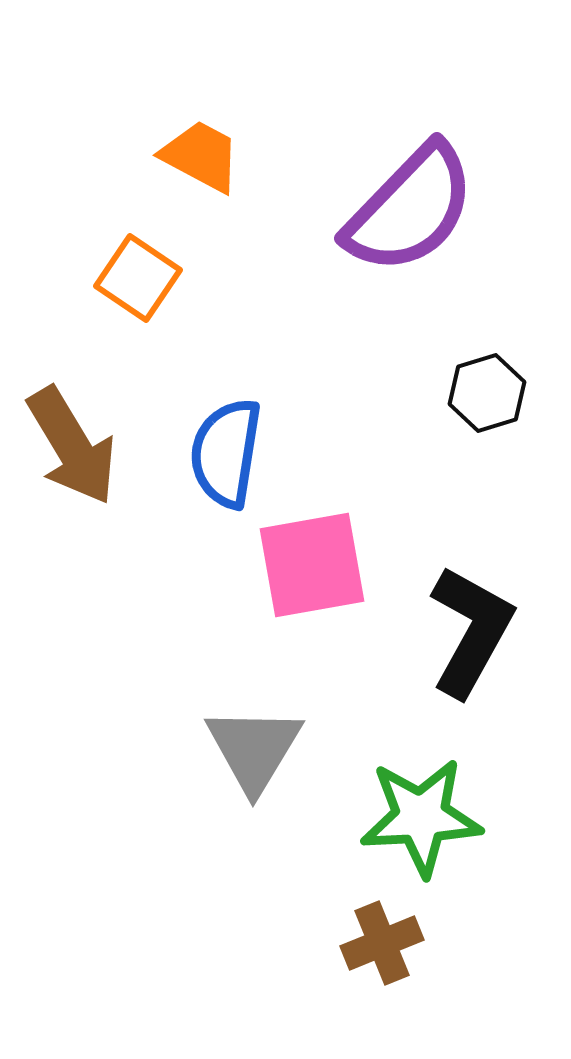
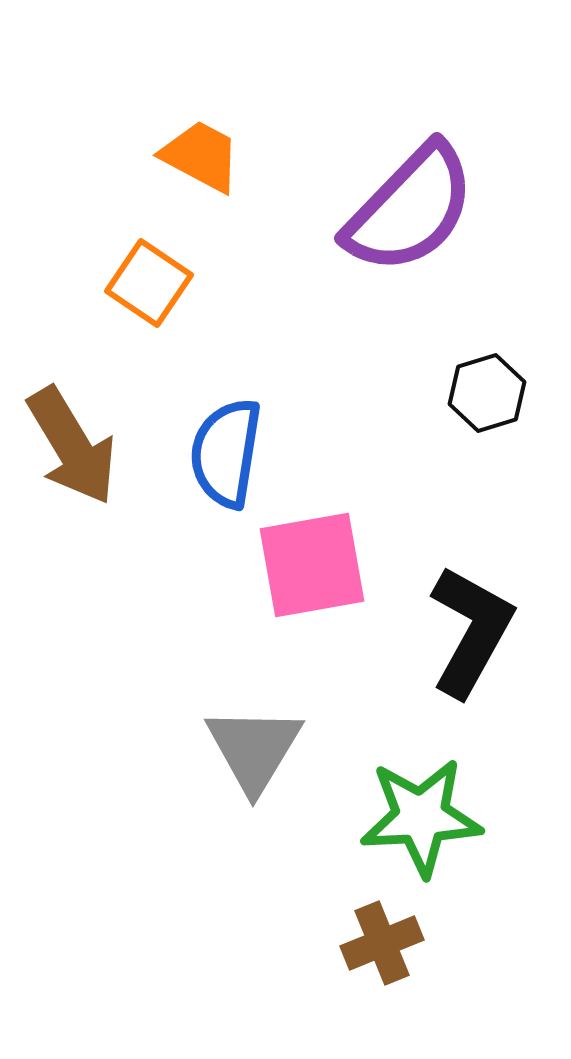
orange square: moved 11 px right, 5 px down
